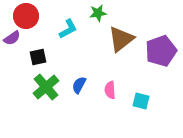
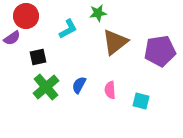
brown triangle: moved 6 px left, 3 px down
purple pentagon: moved 1 px left; rotated 12 degrees clockwise
